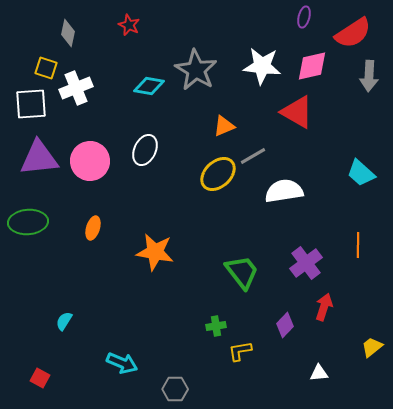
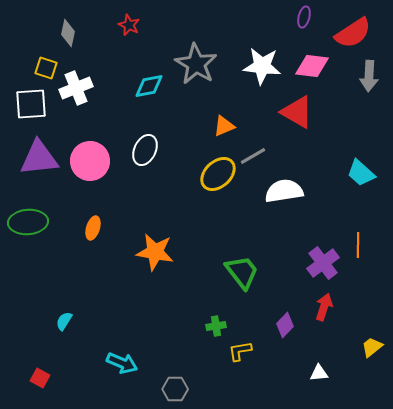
pink diamond: rotated 20 degrees clockwise
gray star: moved 6 px up
cyan diamond: rotated 20 degrees counterclockwise
purple cross: moved 17 px right
